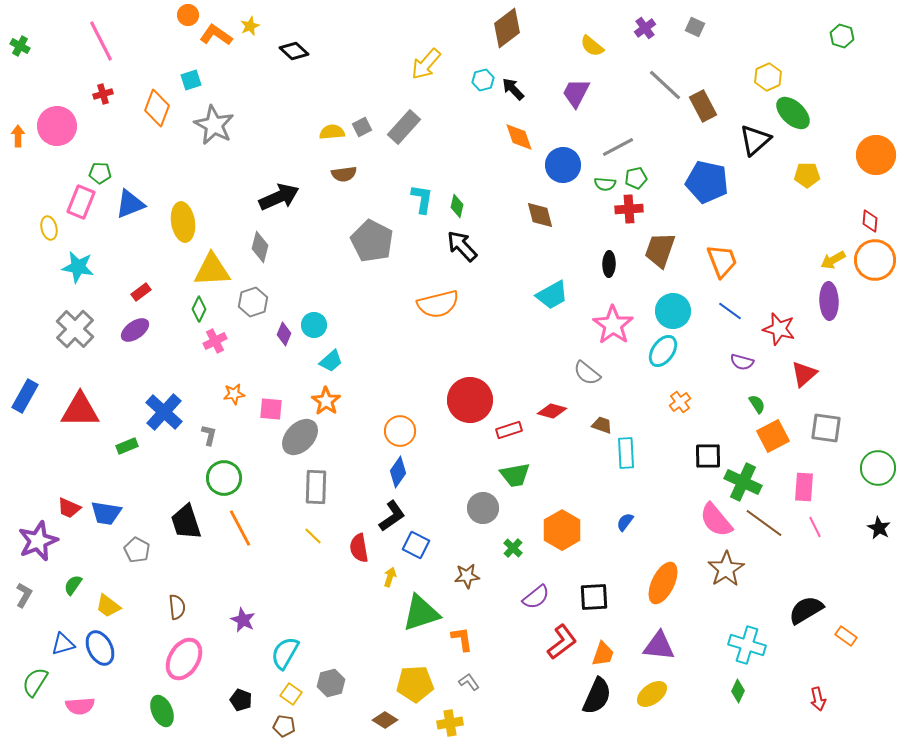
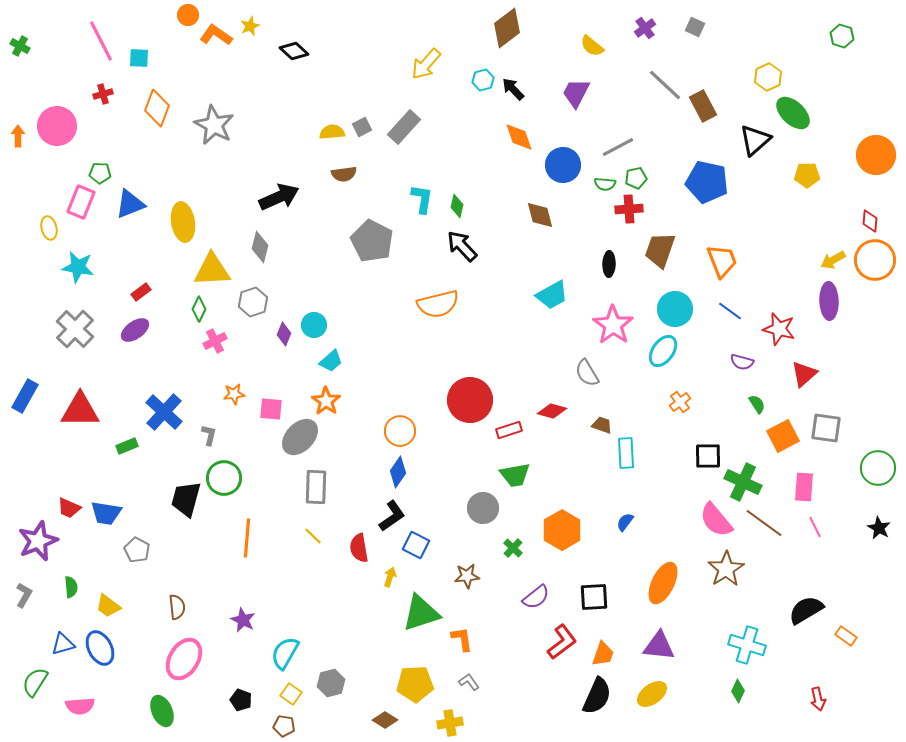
cyan square at (191, 80): moved 52 px left, 22 px up; rotated 20 degrees clockwise
cyan circle at (673, 311): moved 2 px right, 2 px up
gray semicircle at (587, 373): rotated 20 degrees clockwise
orange square at (773, 436): moved 10 px right
black trapezoid at (186, 522): moved 23 px up; rotated 33 degrees clockwise
orange line at (240, 528): moved 7 px right, 10 px down; rotated 33 degrees clockwise
green semicircle at (73, 585): moved 2 px left, 2 px down; rotated 140 degrees clockwise
